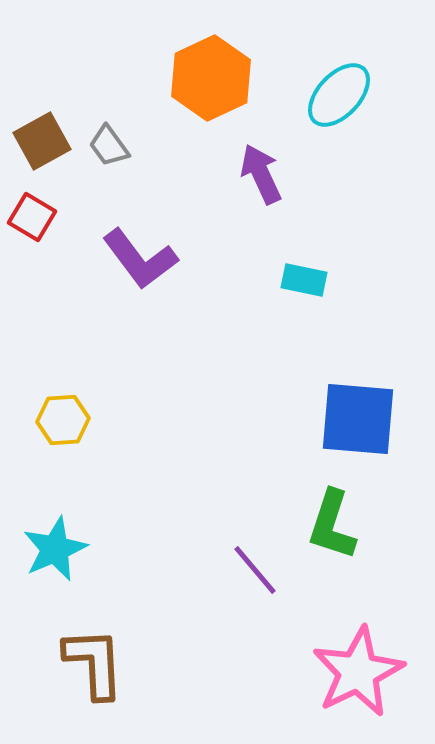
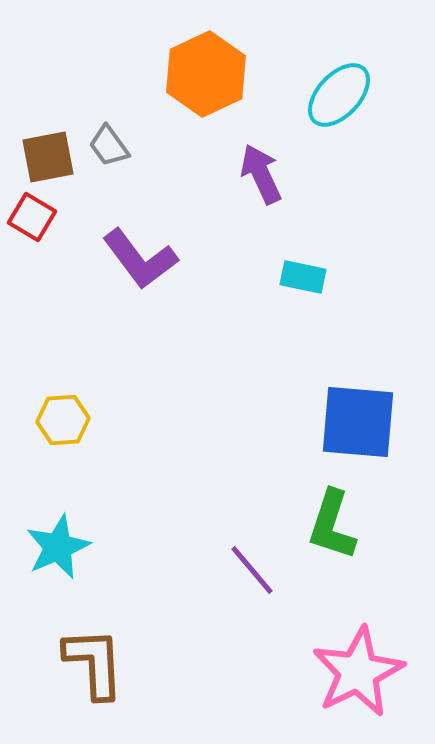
orange hexagon: moved 5 px left, 4 px up
brown square: moved 6 px right, 16 px down; rotated 18 degrees clockwise
cyan rectangle: moved 1 px left, 3 px up
blue square: moved 3 px down
cyan star: moved 3 px right, 2 px up
purple line: moved 3 px left
